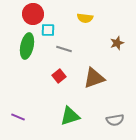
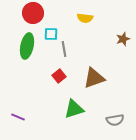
red circle: moved 1 px up
cyan square: moved 3 px right, 4 px down
brown star: moved 6 px right, 4 px up
gray line: rotated 63 degrees clockwise
green triangle: moved 4 px right, 7 px up
